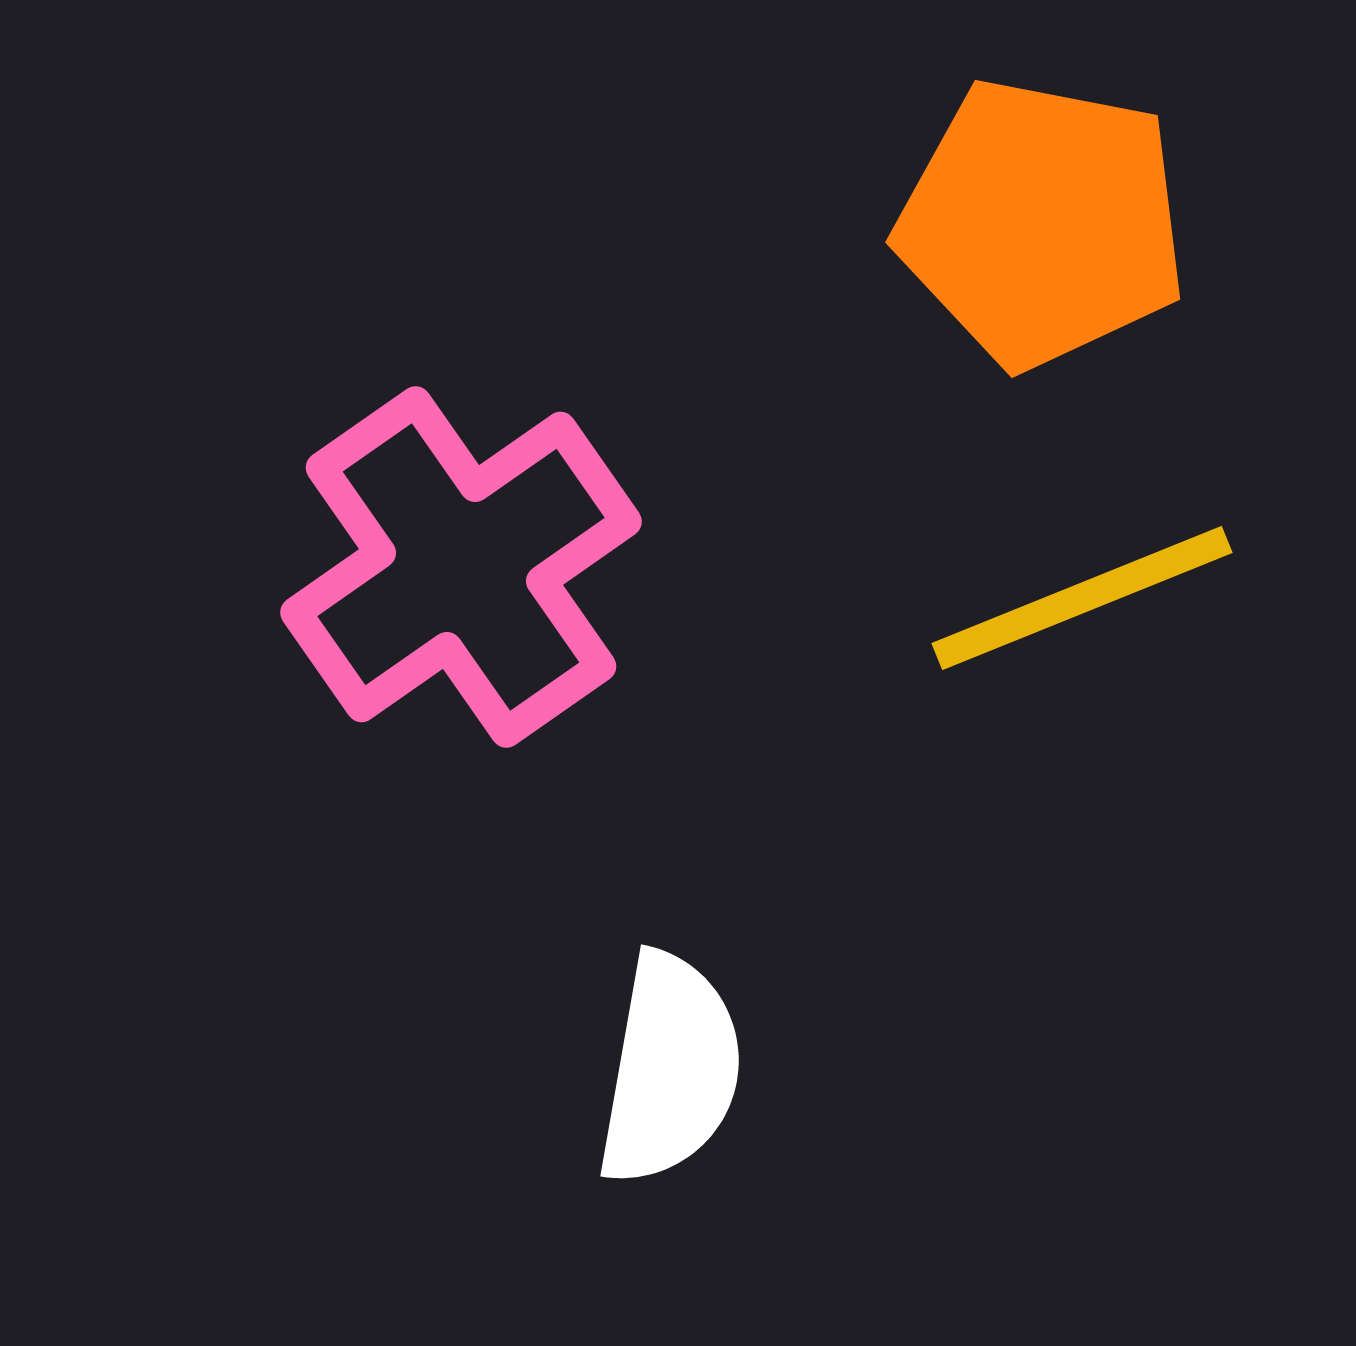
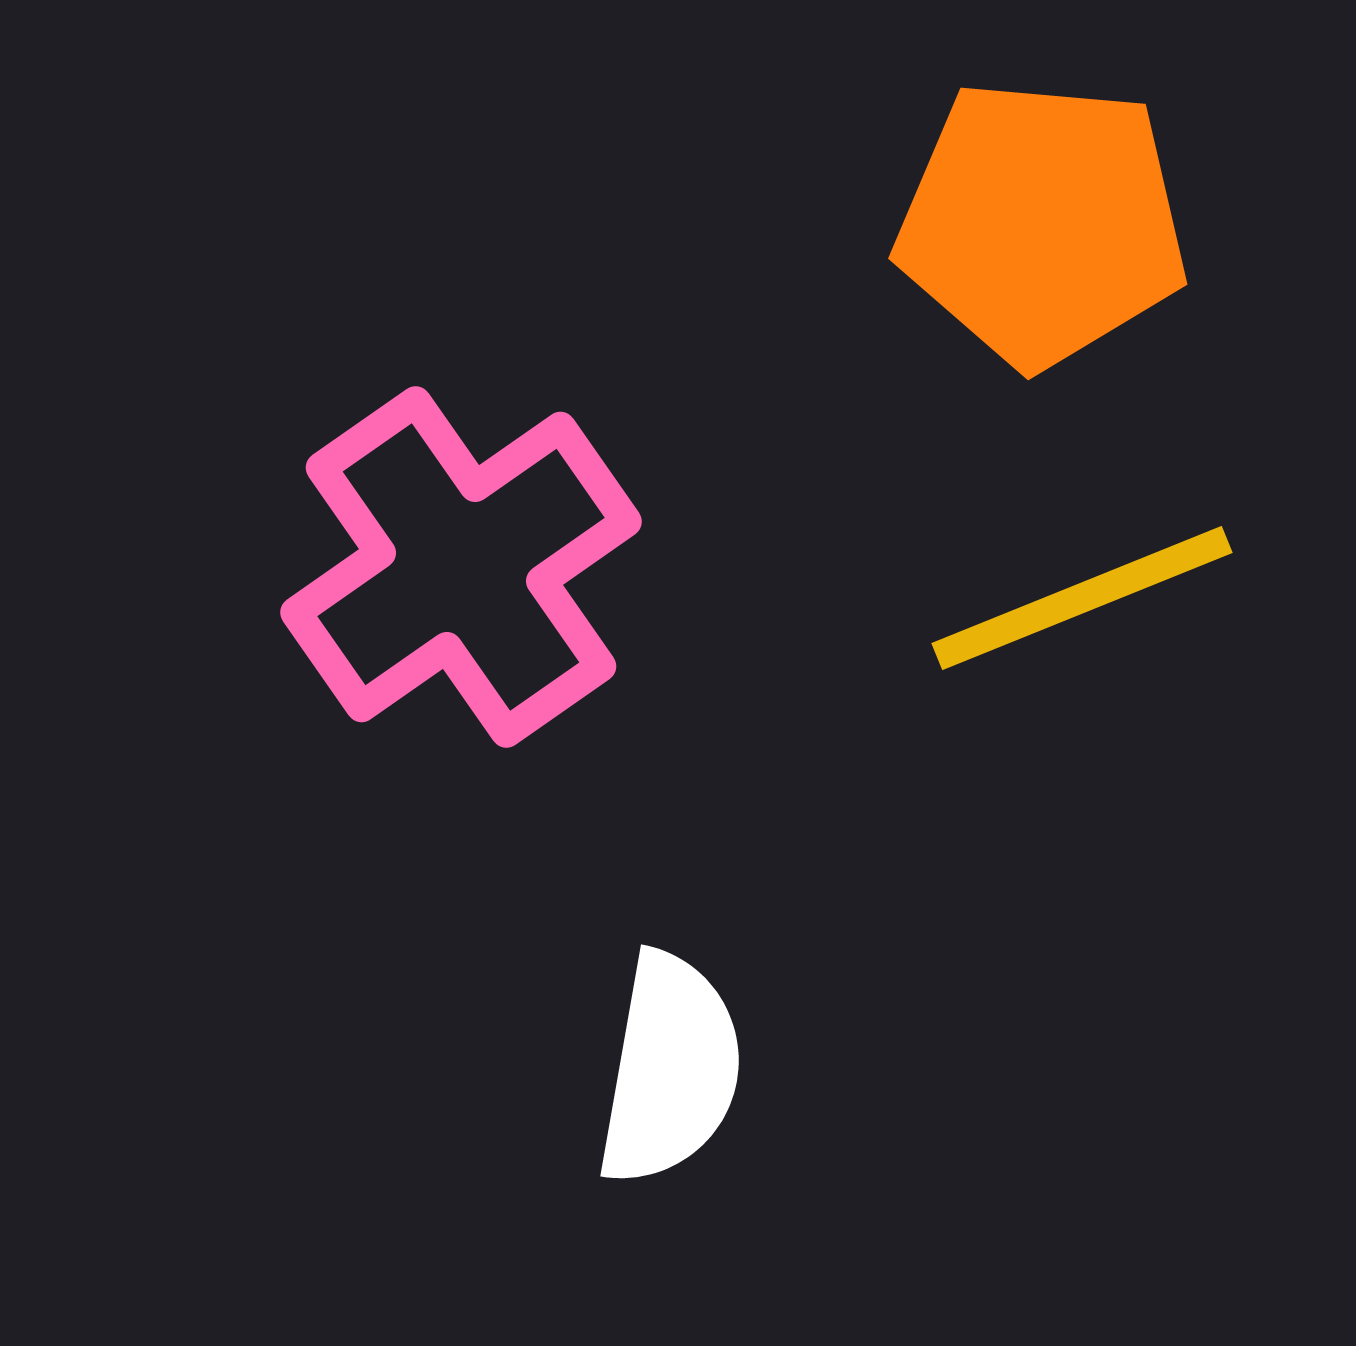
orange pentagon: rotated 6 degrees counterclockwise
